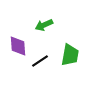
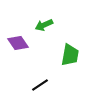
purple diamond: moved 3 px up; rotated 30 degrees counterclockwise
black line: moved 24 px down
